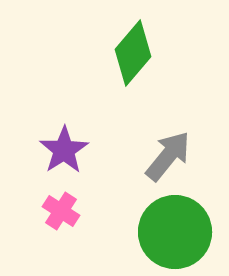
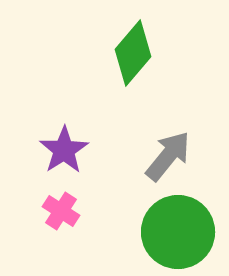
green circle: moved 3 px right
